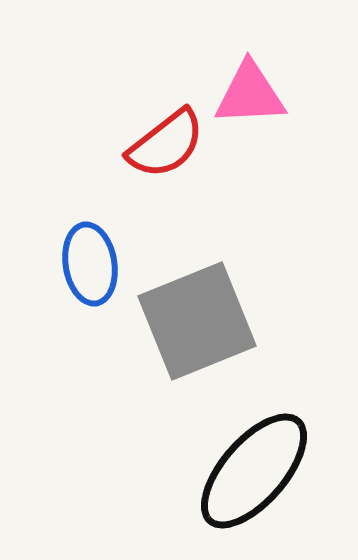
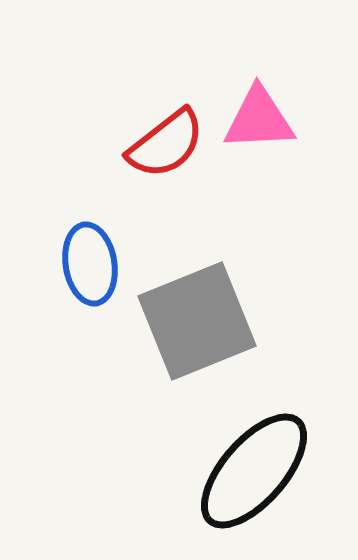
pink triangle: moved 9 px right, 25 px down
